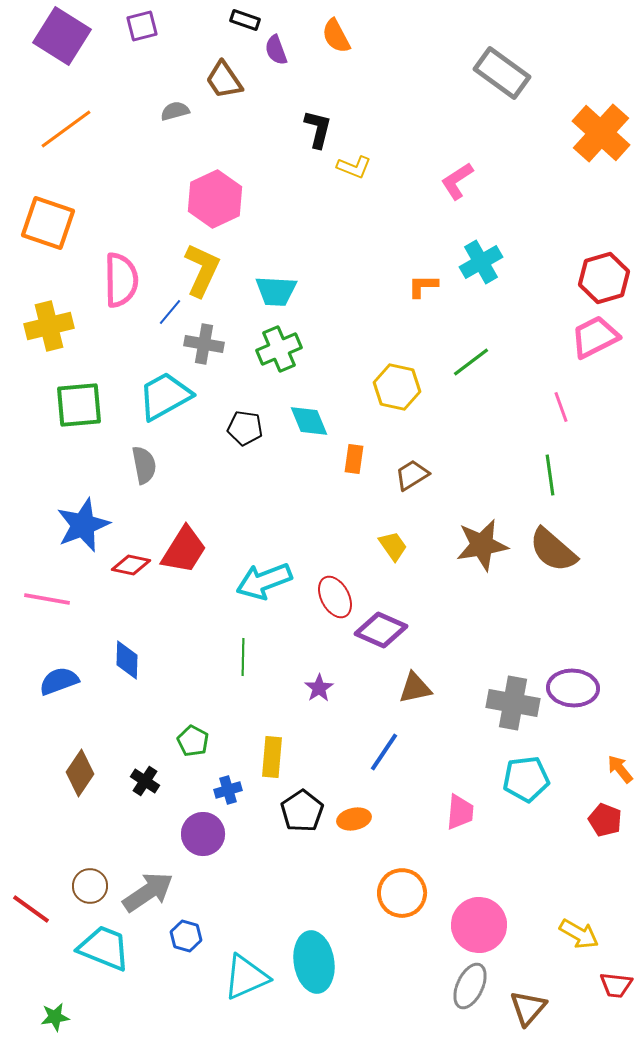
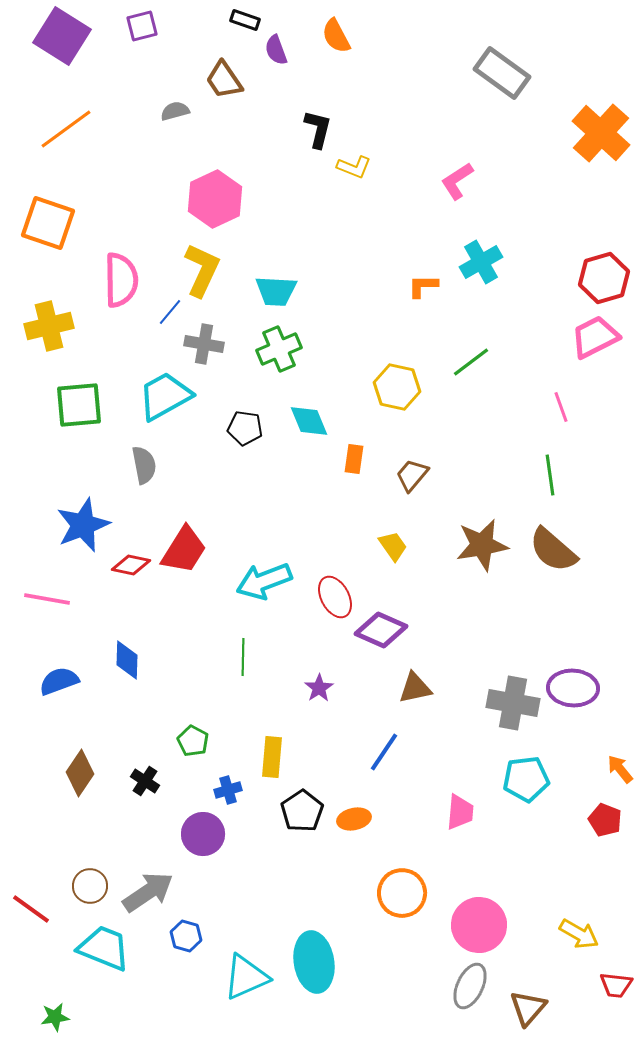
brown trapezoid at (412, 475): rotated 18 degrees counterclockwise
